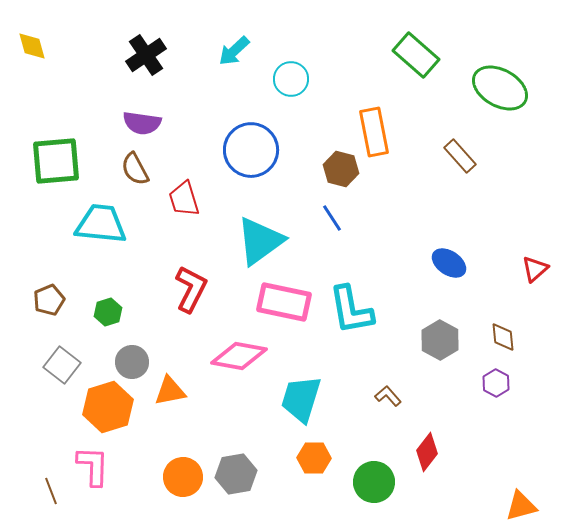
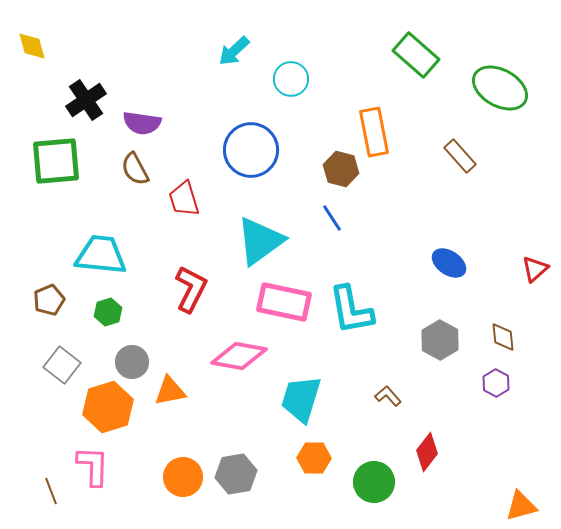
black cross at (146, 55): moved 60 px left, 45 px down
cyan trapezoid at (101, 224): moved 31 px down
